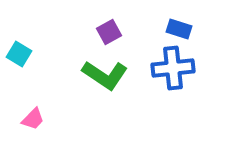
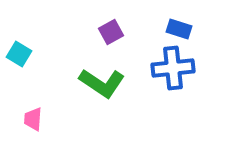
purple square: moved 2 px right
green L-shape: moved 3 px left, 8 px down
pink trapezoid: rotated 140 degrees clockwise
